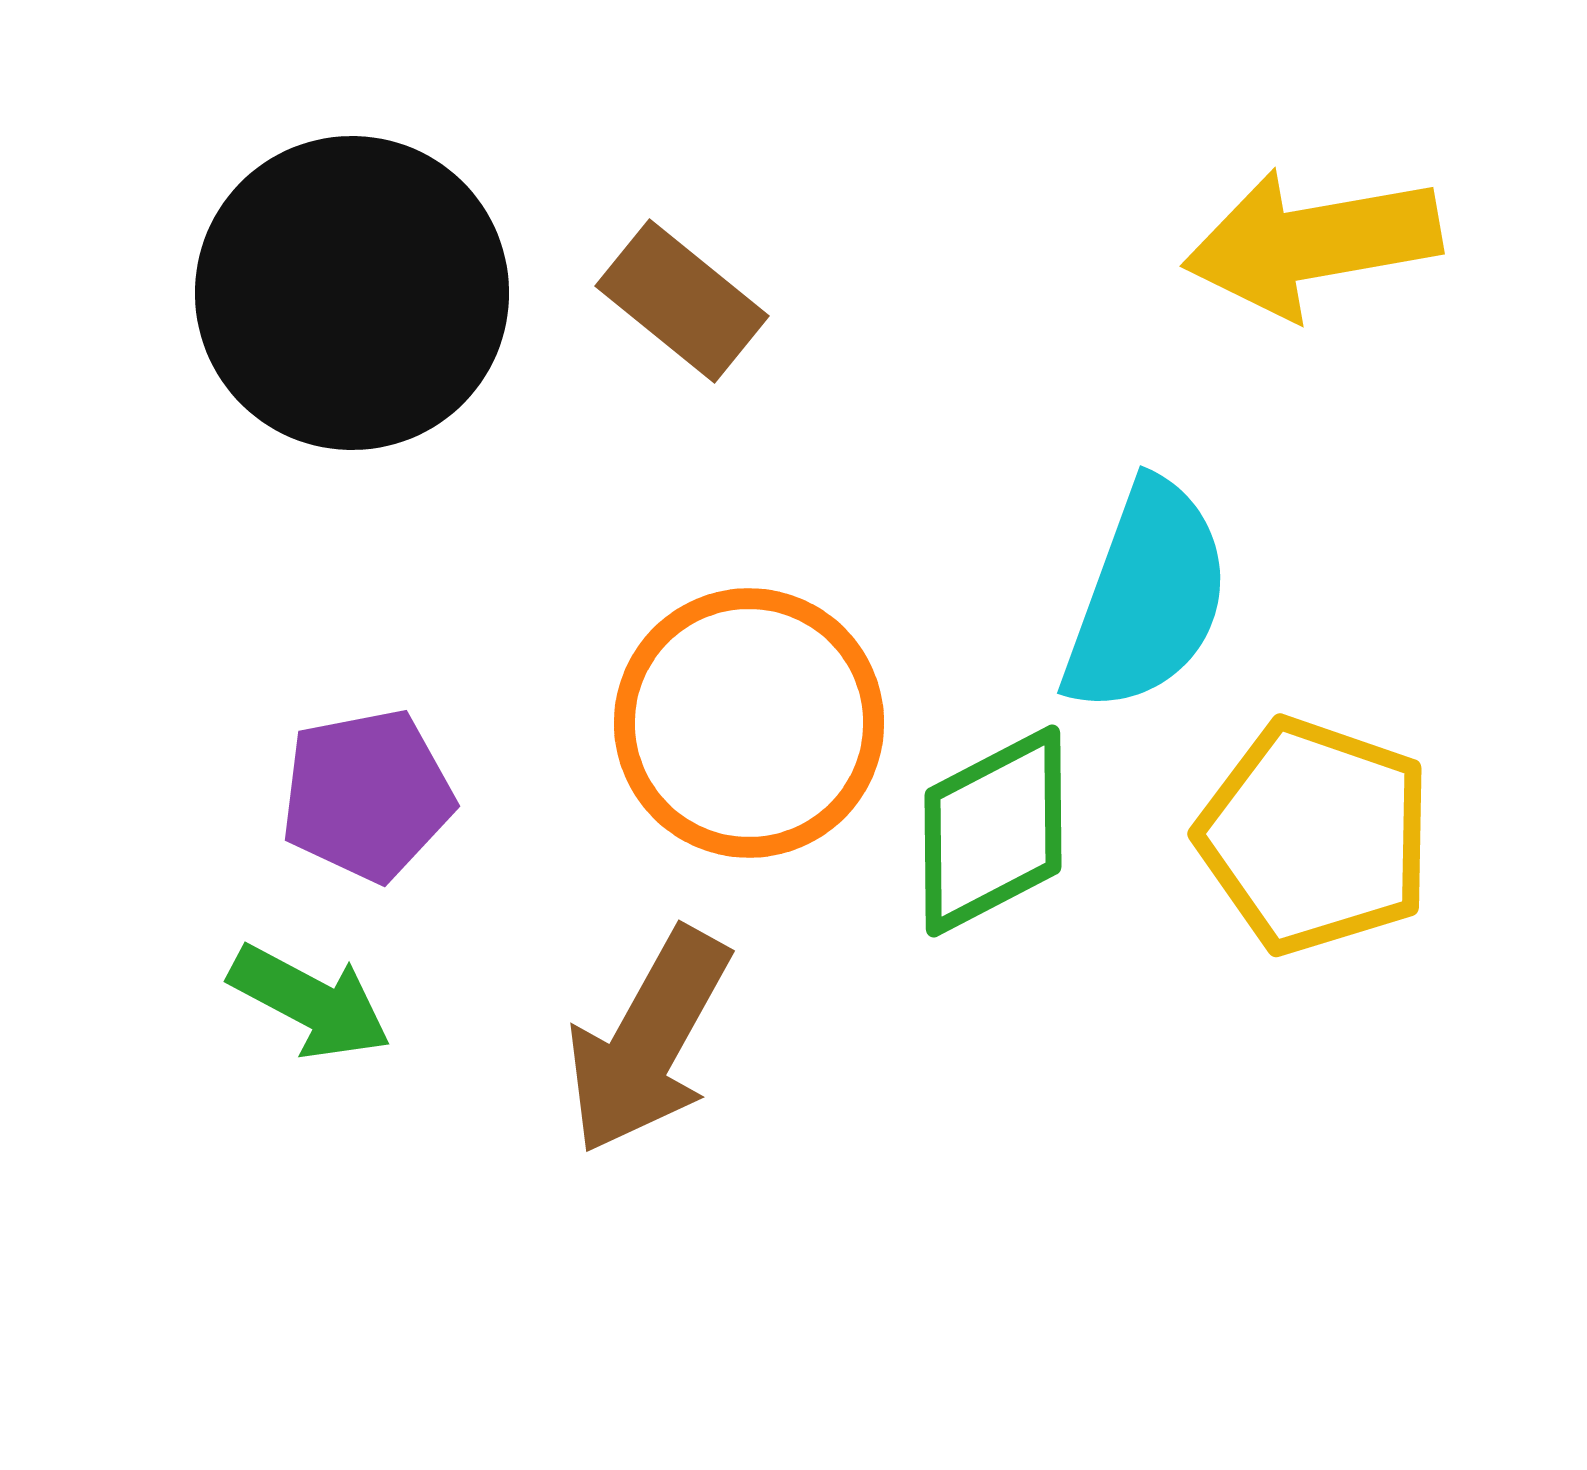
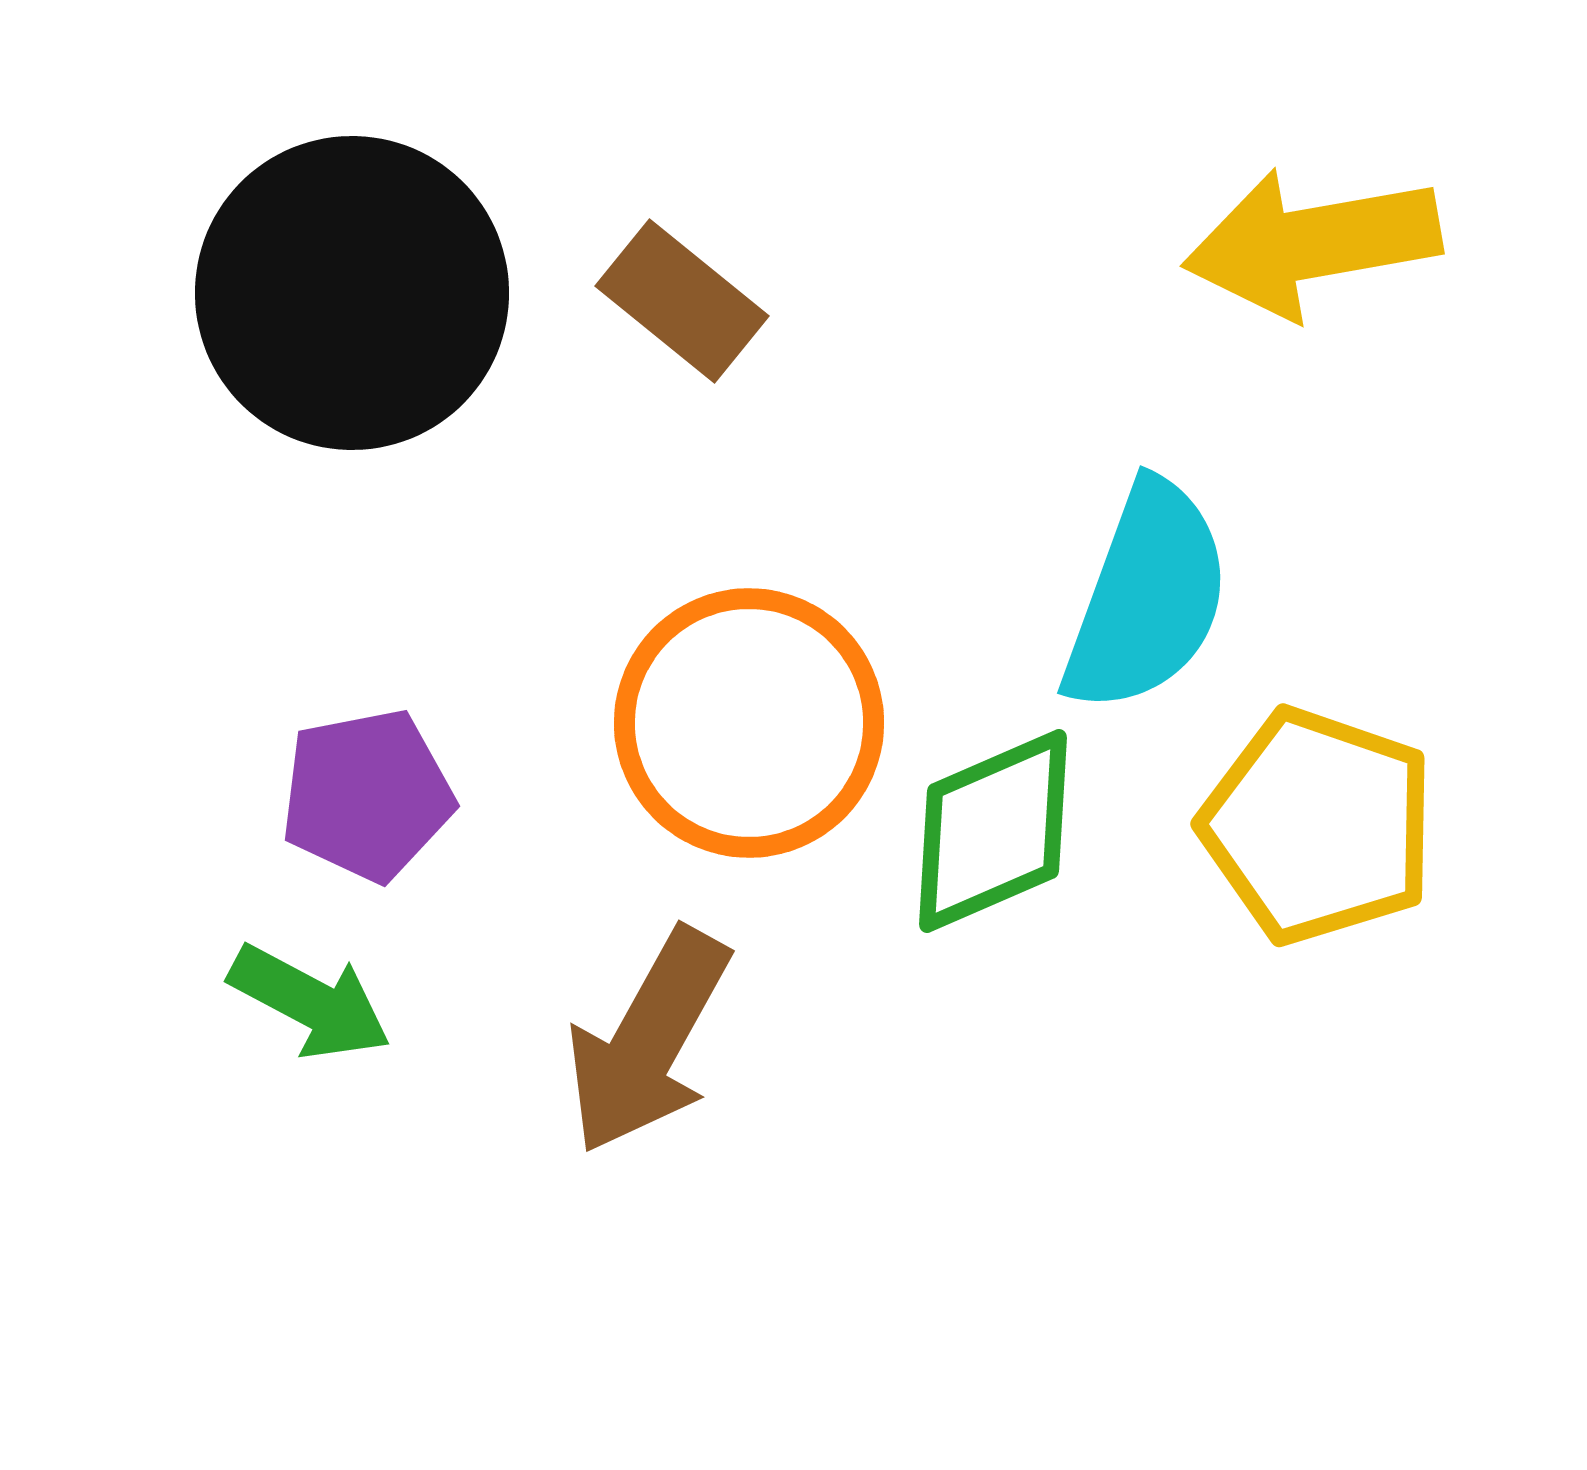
green diamond: rotated 4 degrees clockwise
yellow pentagon: moved 3 px right, 10 px up
